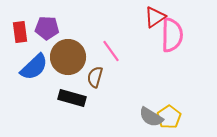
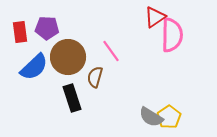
black rectangle: rotated 56 degrees clockwise
